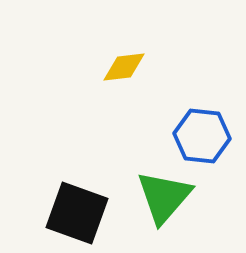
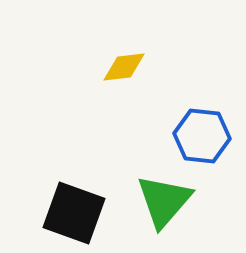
green triangle: moved 4 px down
black square: moved 3 px left
